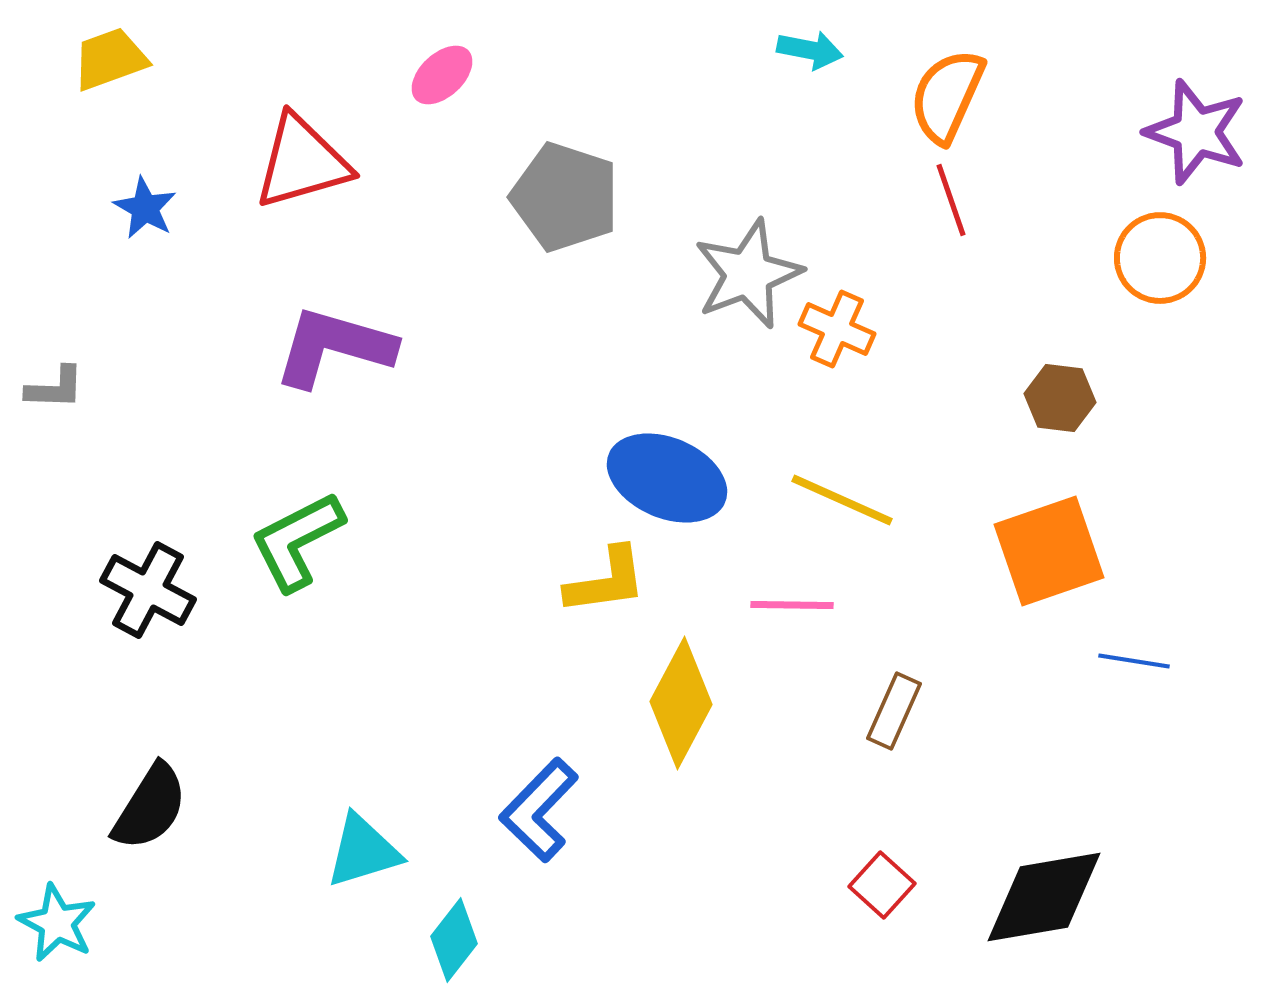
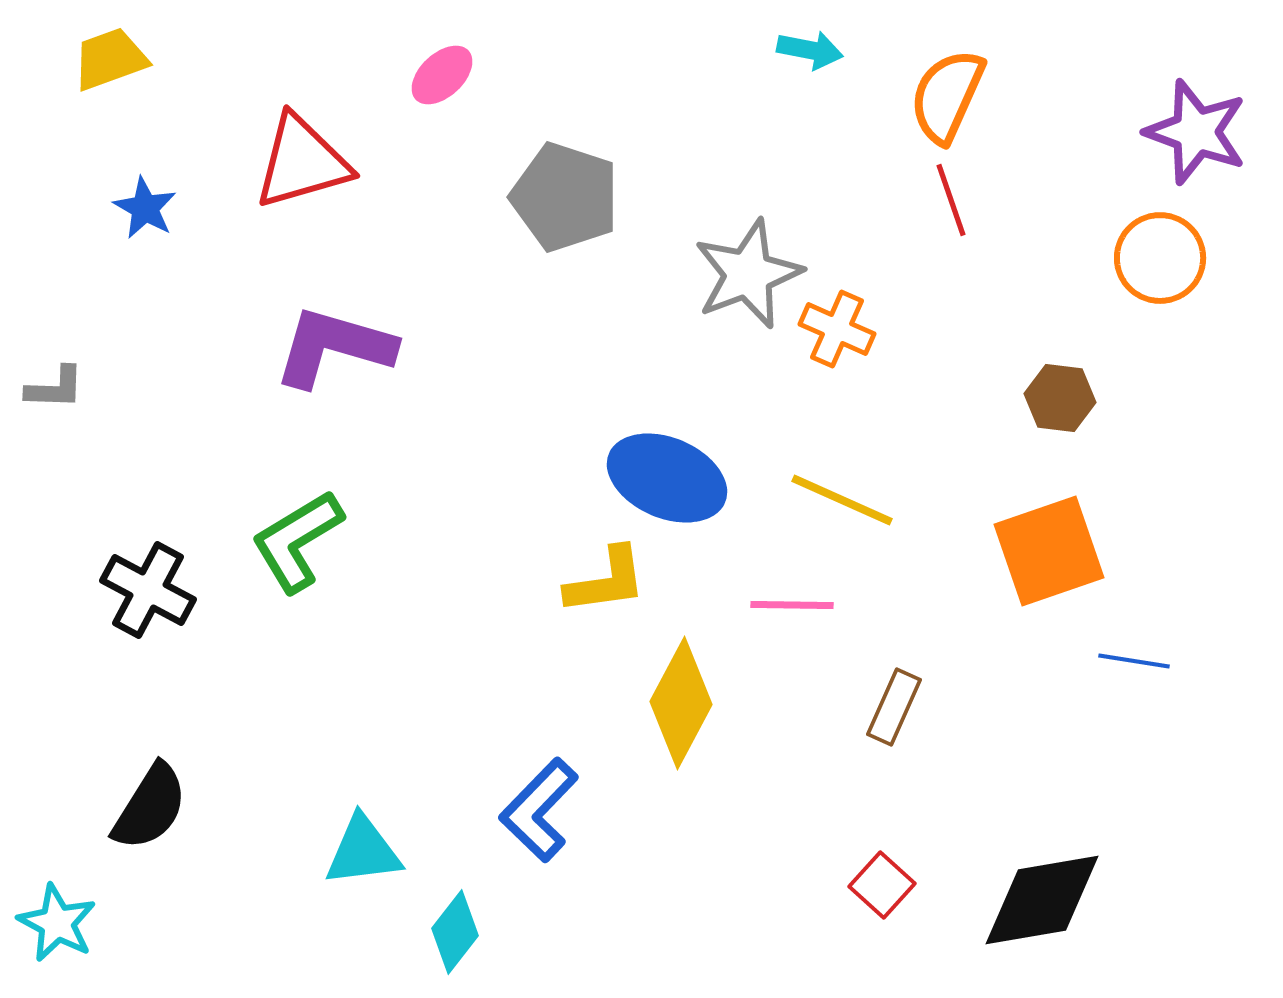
green L-shape: rotated 4 degrees counterclockwise
brown rectangle: moved 4 px up
cyan triangle: rotated 10 degrees clockwise
black diamond: moved 2 px left, 3 px down
cyan diamond: moved 1 px right, 8 px up
